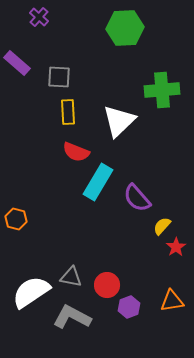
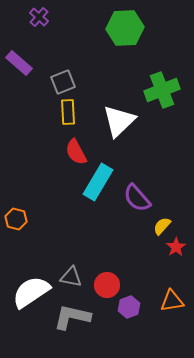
purple rectangle: moved 2 px right
gray square: moved 4 px right, 5 px down; rotated 25 degrees counterclockwise
green cross: rotated 16 degrees counterclockwise
red semicircle: rotated 40 degrees clockwise
gray L-shape: rotated 15 degrees counterclockwise
